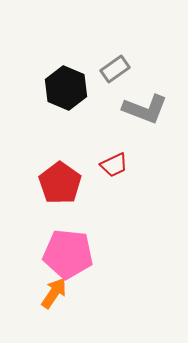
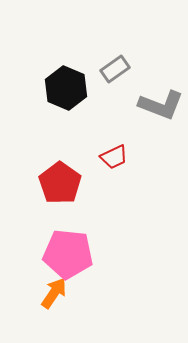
gray L-shape: moved 16 px right, 4 px up
red trapezoid: moved 8 px up
